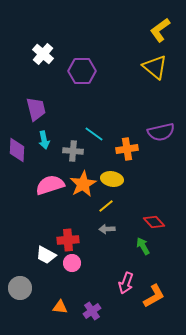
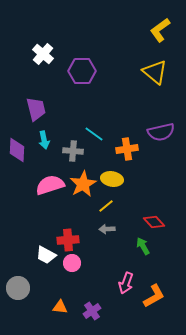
yellow triangle: moved 5 px down
gray circle: moved 2 px left
